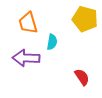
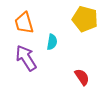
orange trapezoid: moved 4 px left
purple arrow: rotated 56 degrees clockwise
